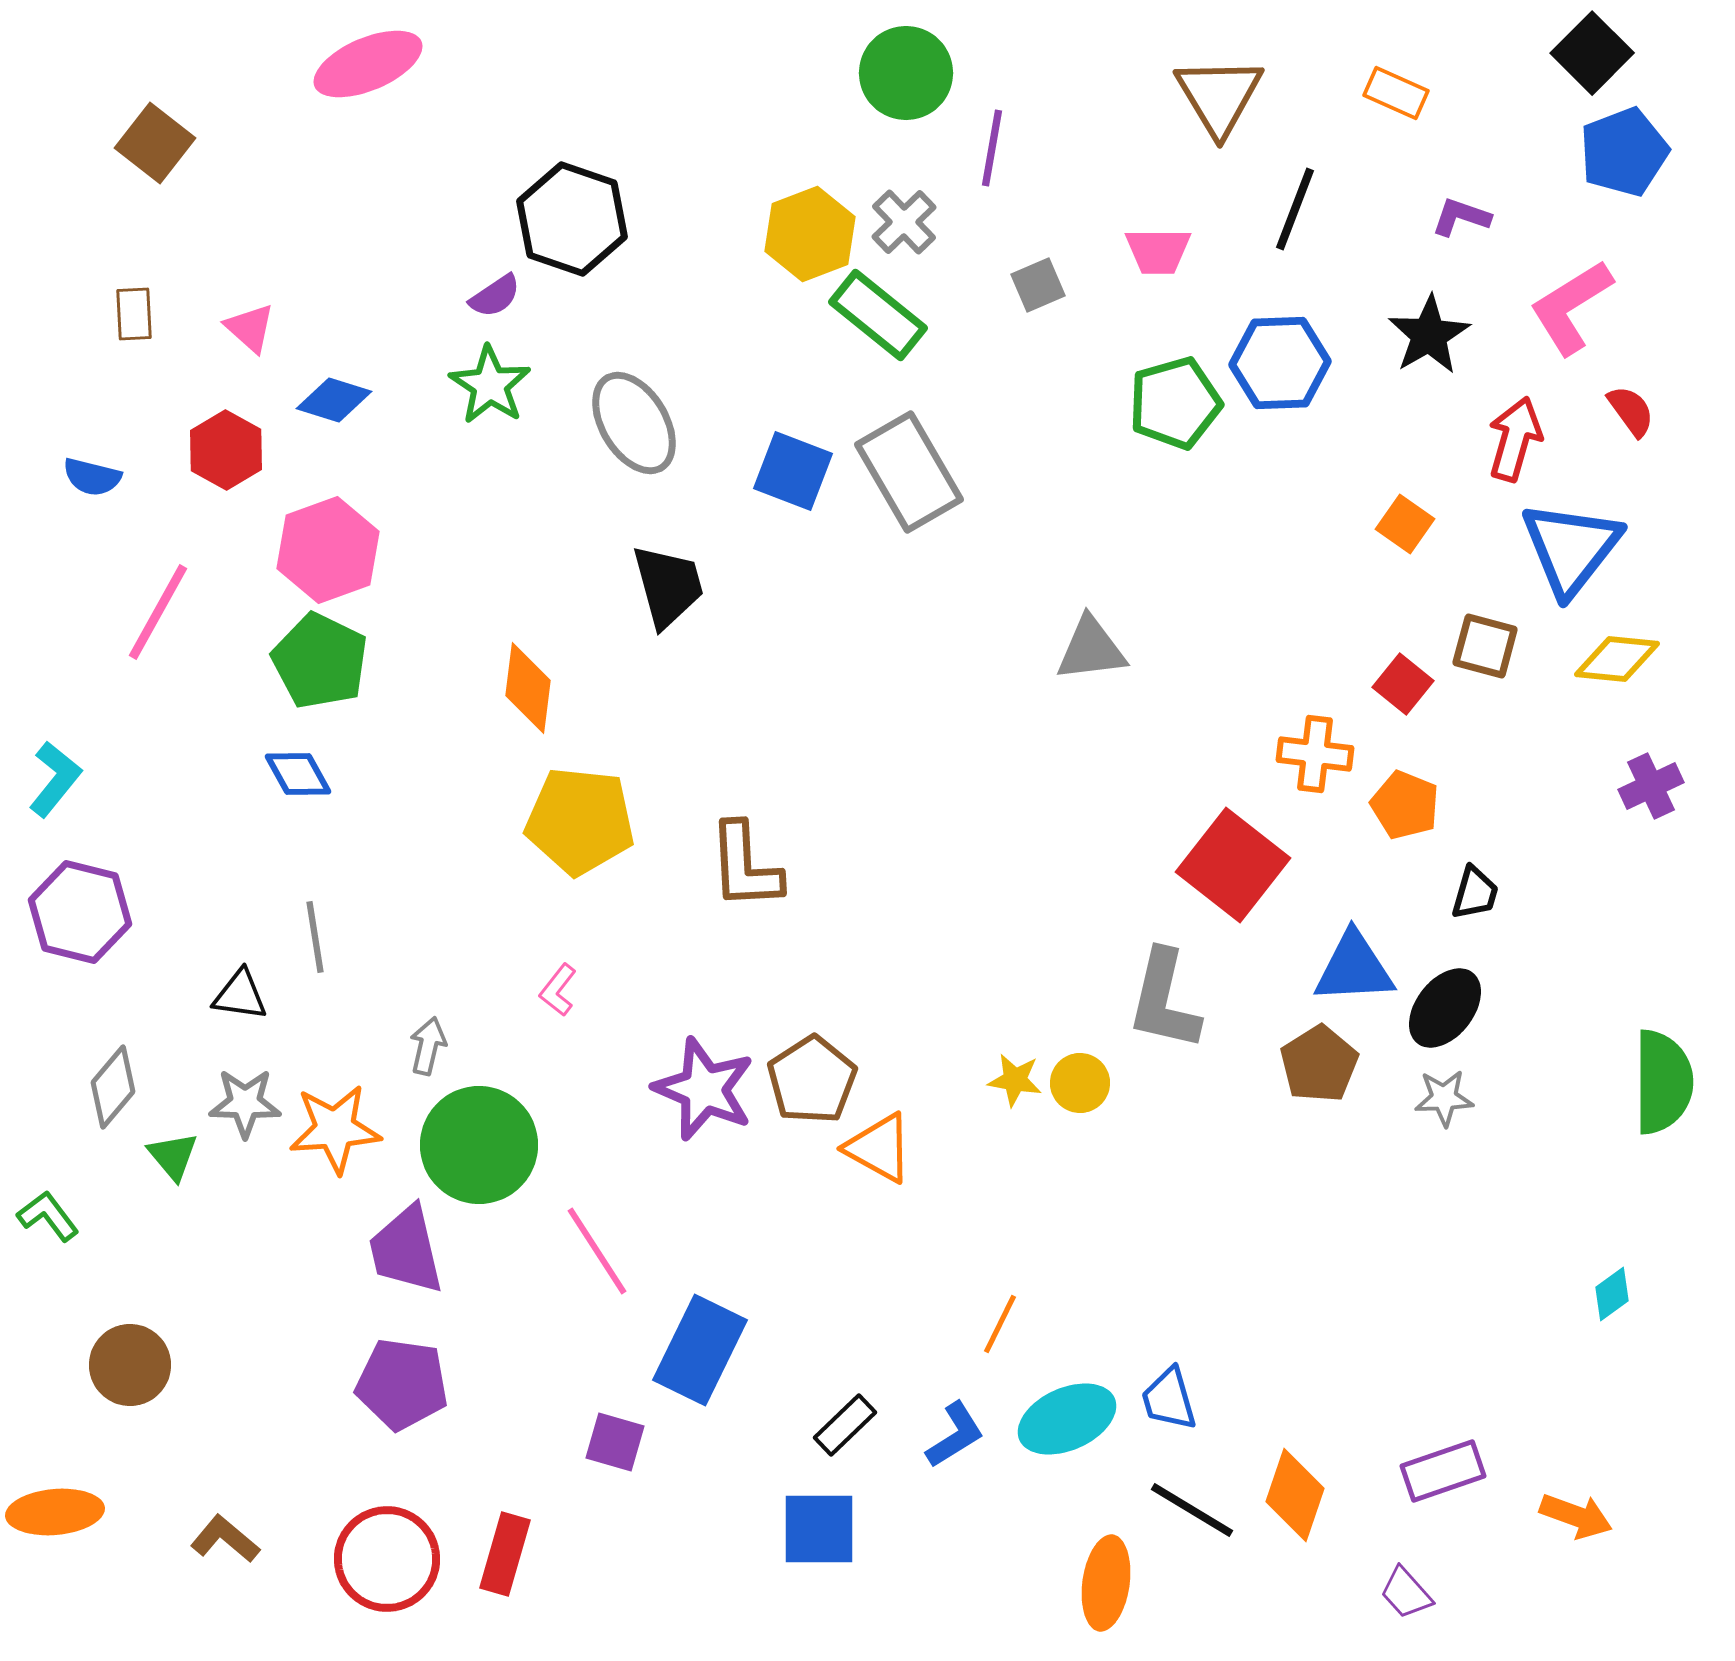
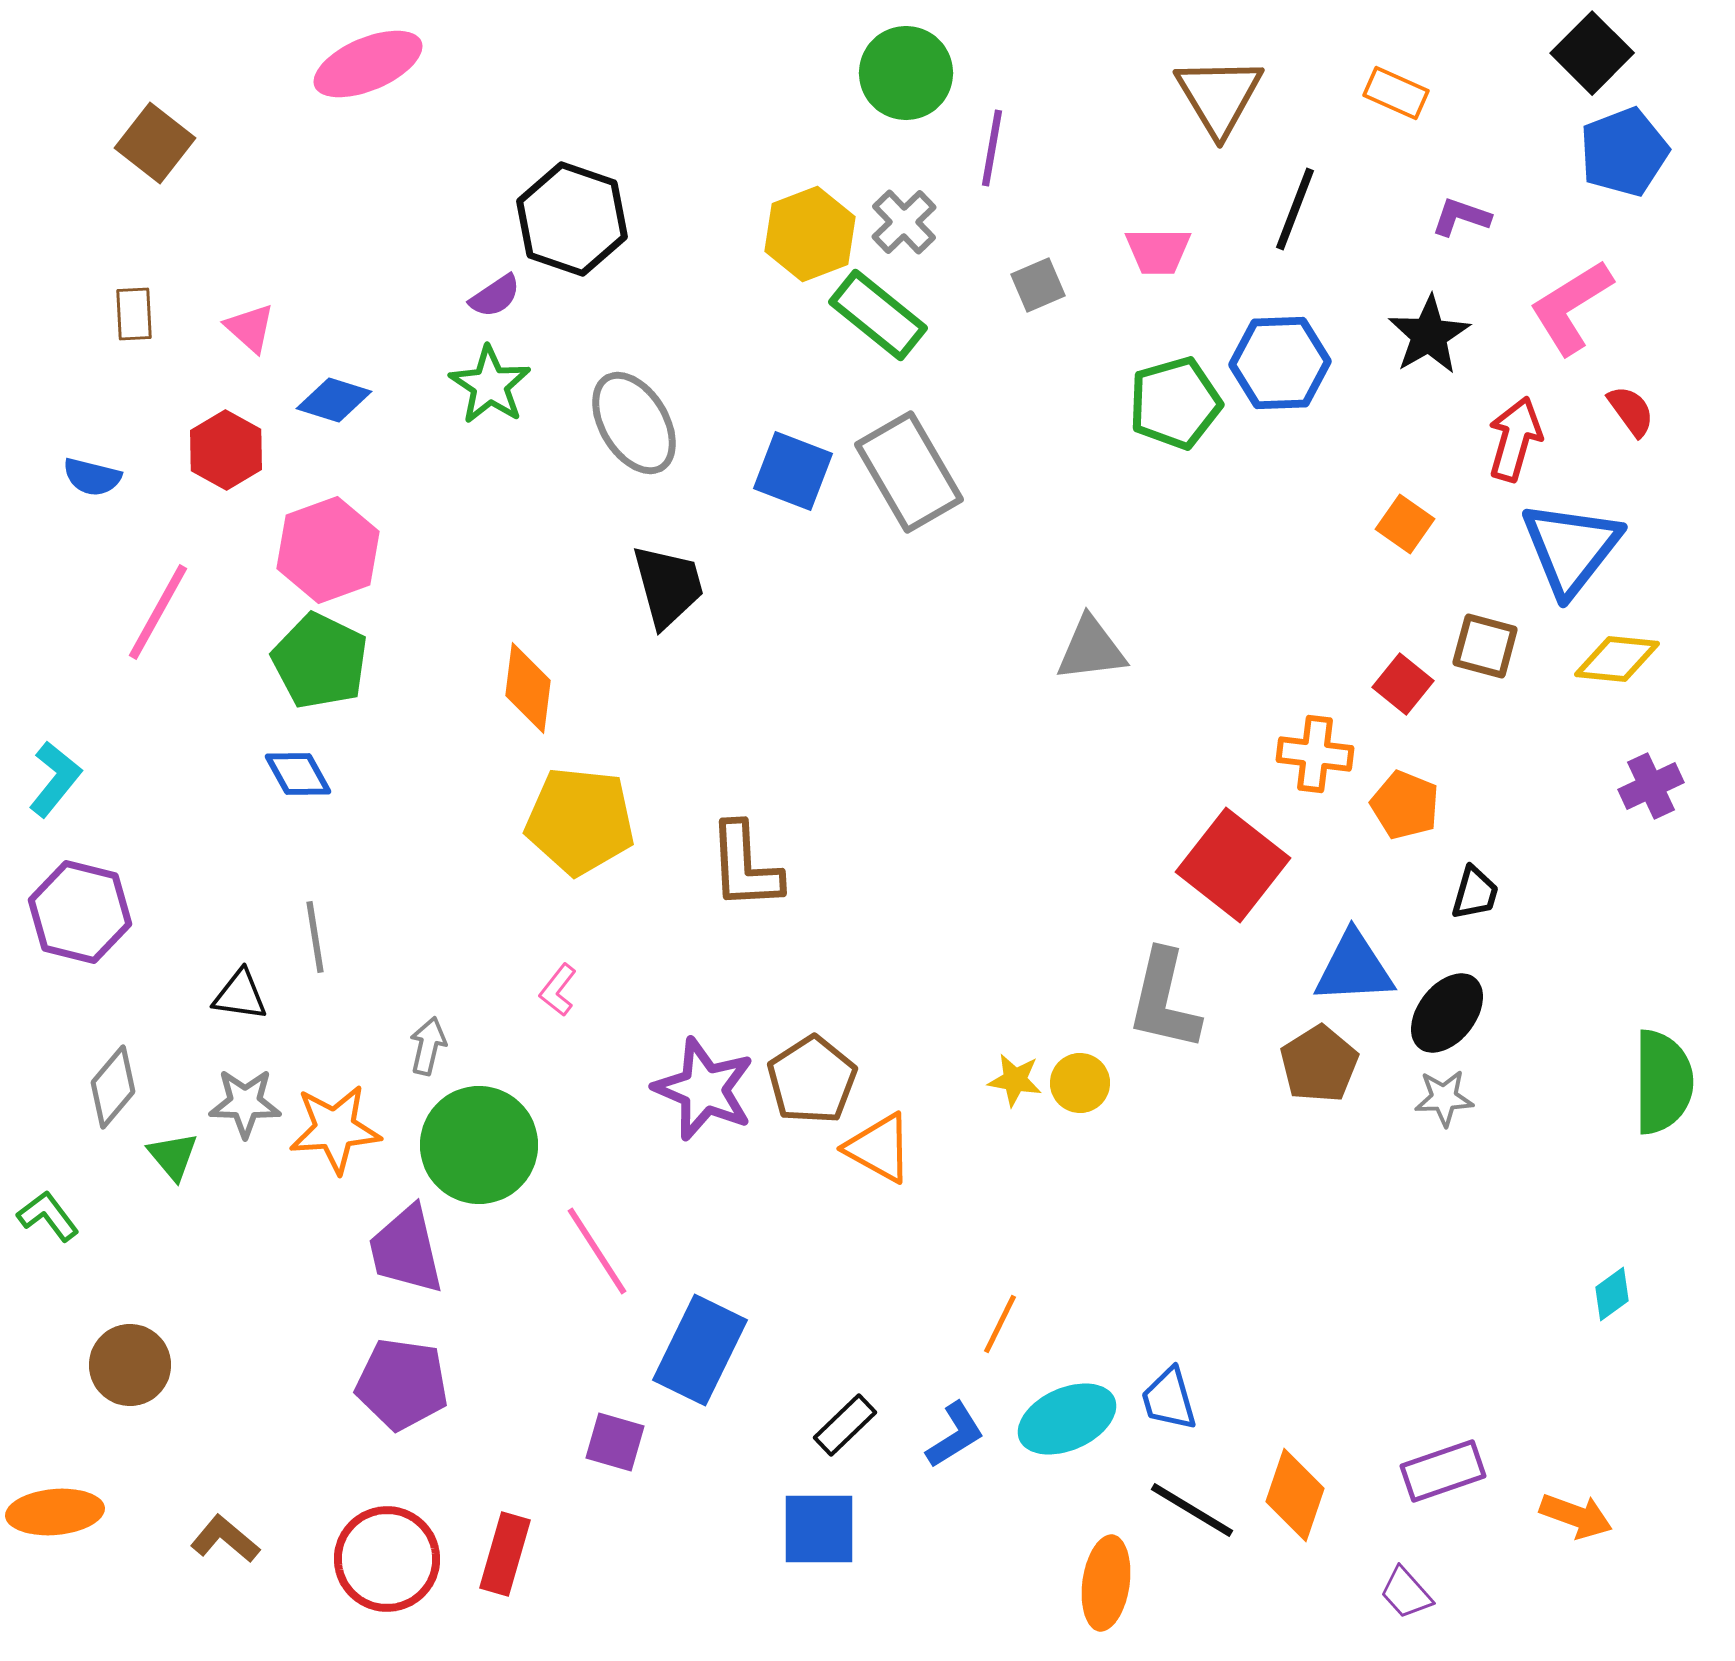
black ellipse at (1445, 1008): moved 2 px right, 5 px down
